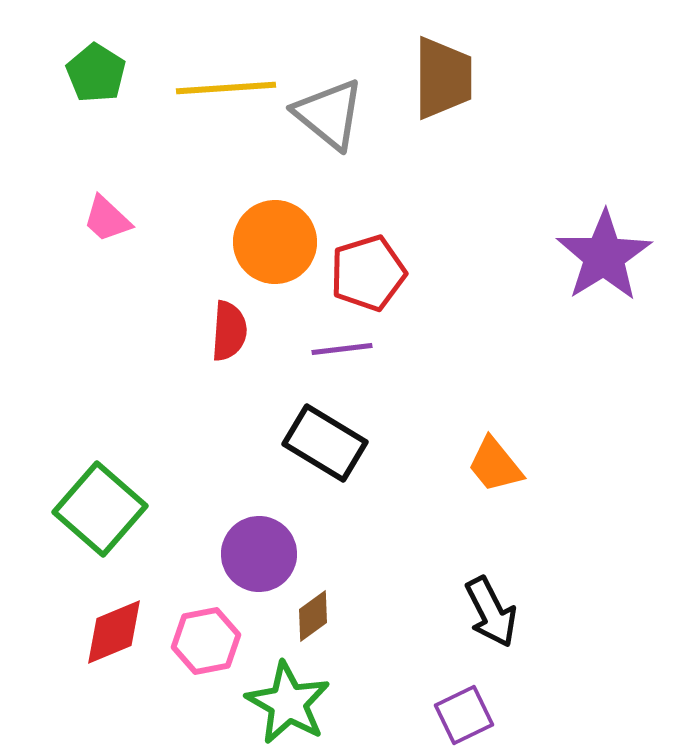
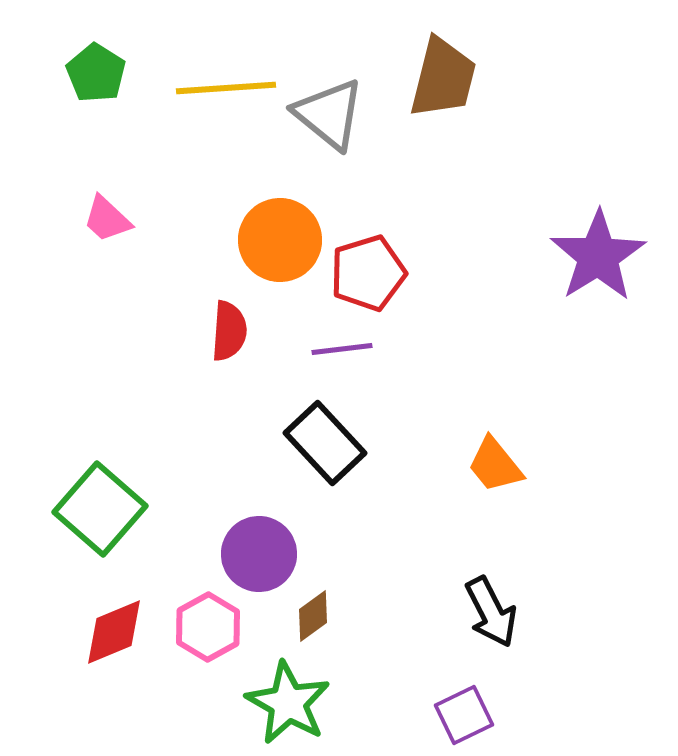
brown trapezoid: rotated 14 degrees clockwise
orange circle: moved 5 px right, 2 px up
purple star: moved 6 px left
black rectangle: rotated 16 degrees clockwise
pink hexagon: moved 2 px right, 14 px up; rotated 18 degrees counterclockwise
